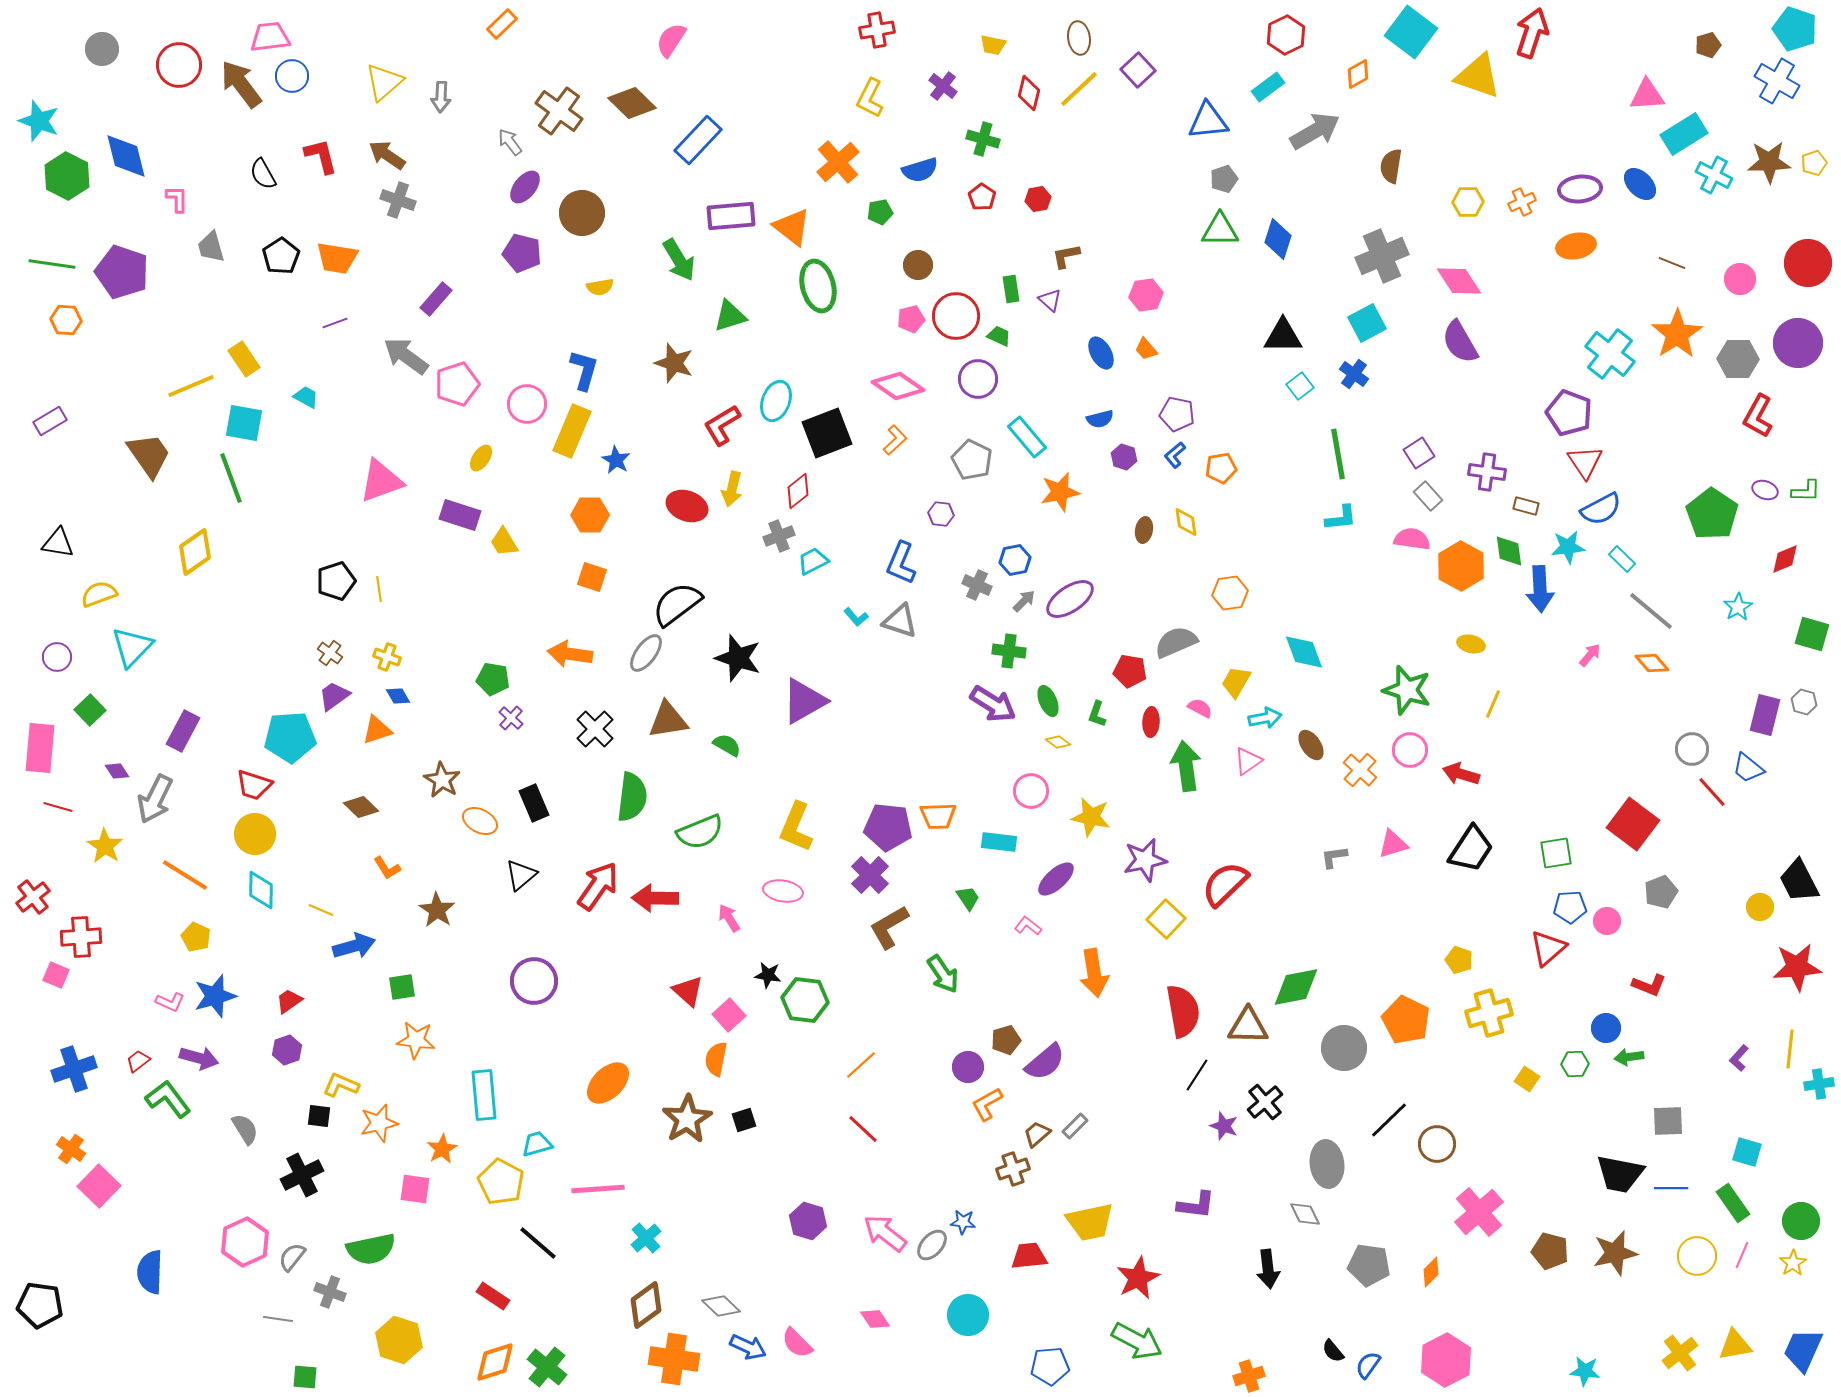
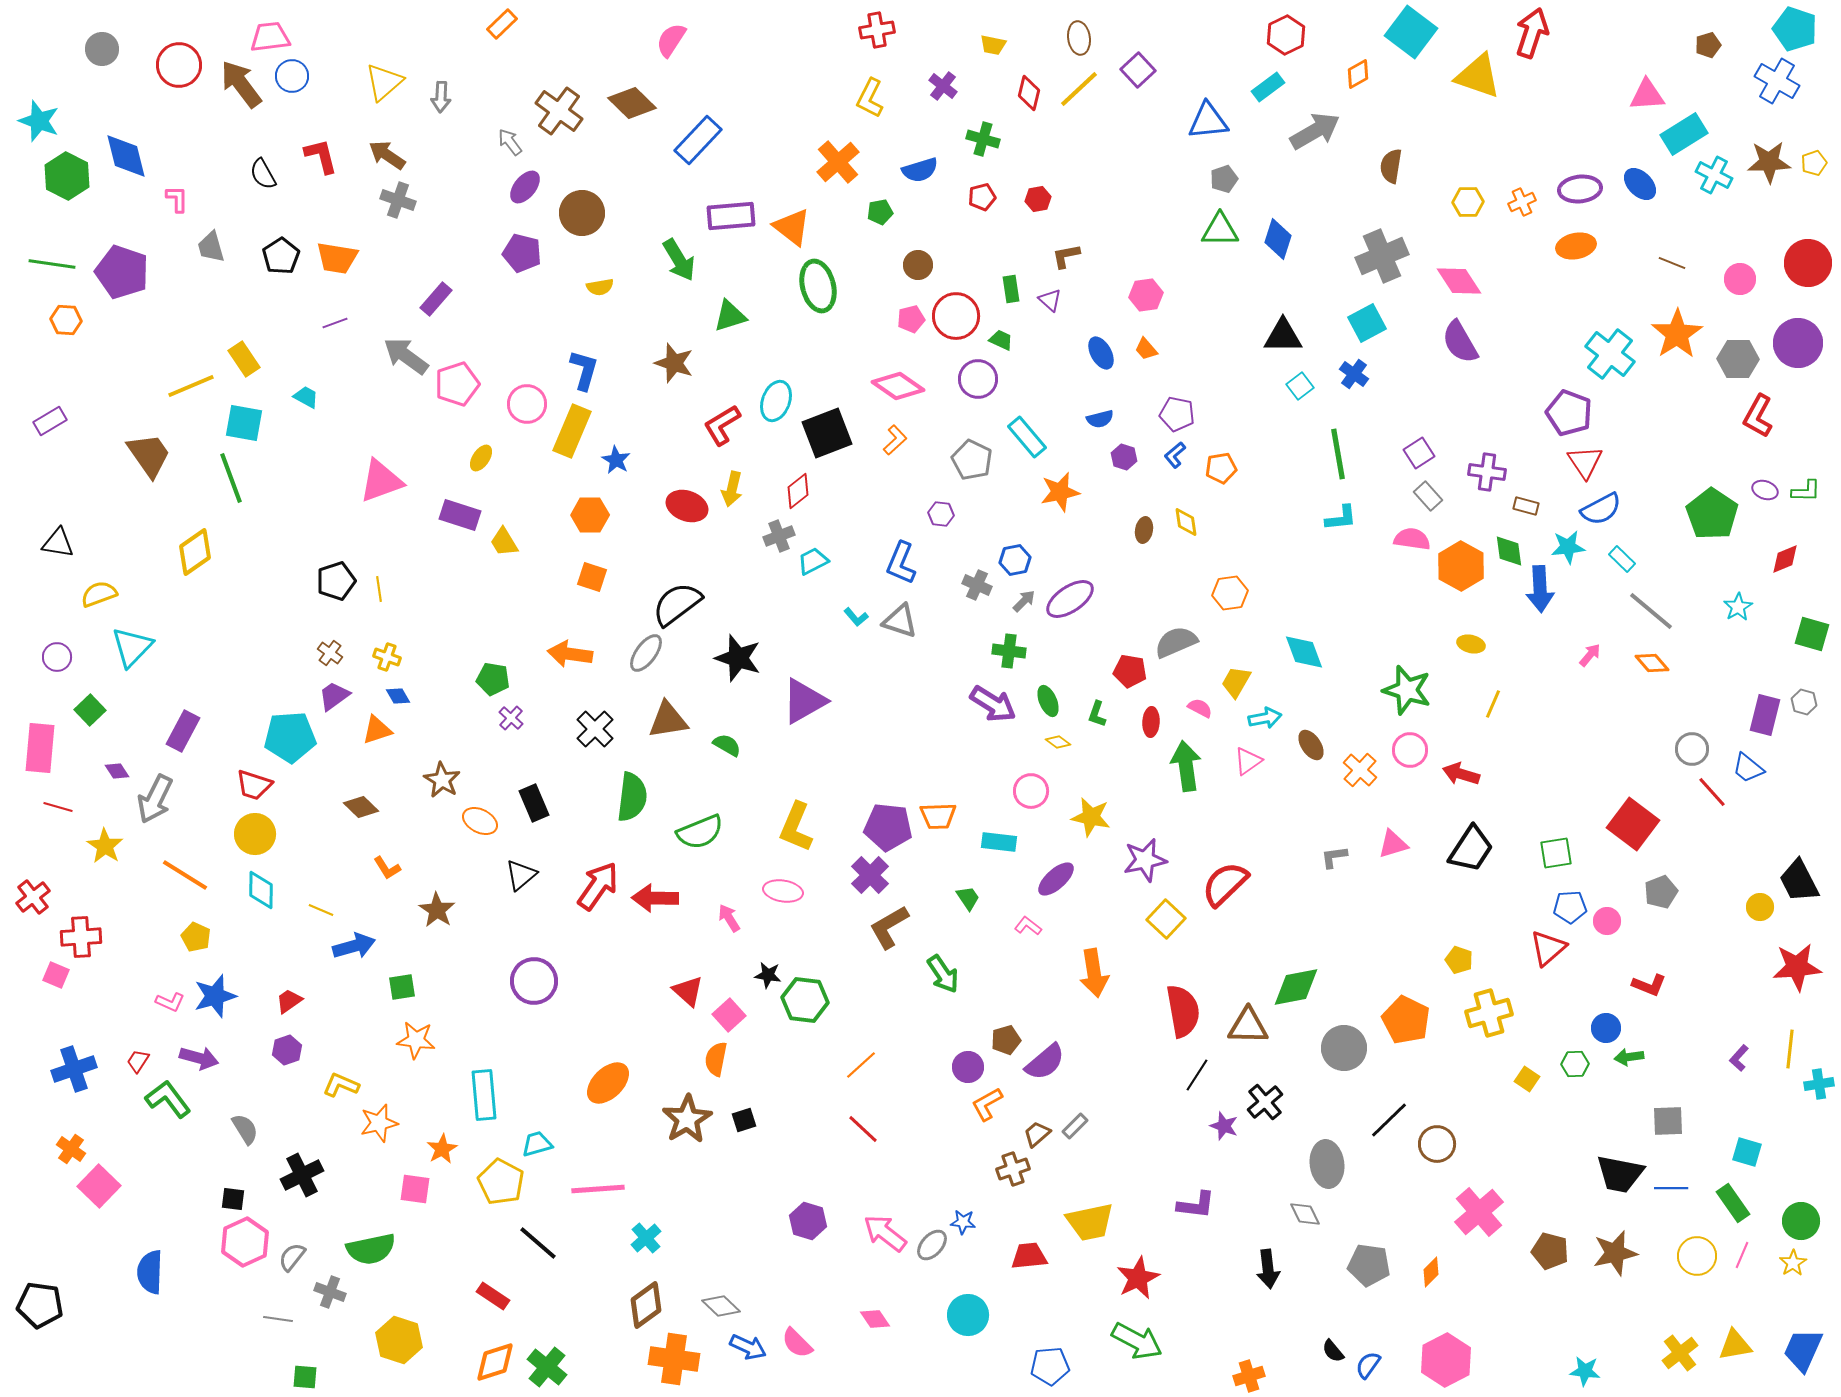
red pentagon at (982, 197): rotated 24 degrees clockwise
green trapezoid at (999, 336): moved 2 px right, 4 px down
red trapezoid at (138, 1061): rotated 20 degrees counterclockwise
black square at (319, 1116): moved 86 px left, 83 px down
